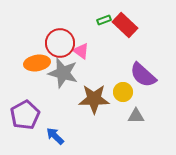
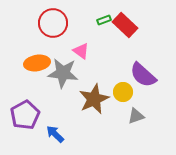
red circle: moved 7 px left, 20 px up
gray star: rotated 8 degrees counterclockwise
brown star: rotated 24 degrees counterclockwise
gray triangle: rotated 18 degrees counterclockwise
blue arrow: moved 2 px up
